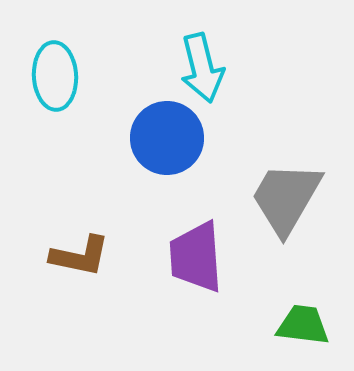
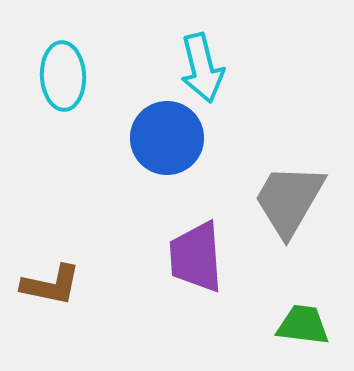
cyan ellipse: moved 8 px right
gray trapezoid: moved 3 px right, 2 px down
brown L-shape: moved 29 px left, 29 px down
